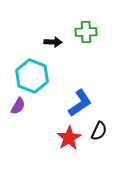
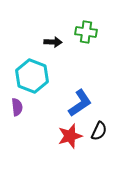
green cross: rotated 10 degrees clockwise
purple semicircle: moved 1 px left, 1 px down; rotated 36 degrees counterclockwise
red star: moved 1 px right, 2 px up; rotated 15 degrees clockwise
